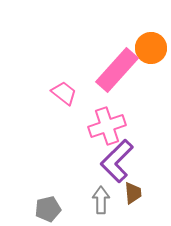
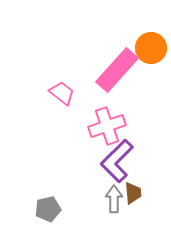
pink trapezoid: moved 2 px left
gray arrow: moved 13 px right, 1 px up
